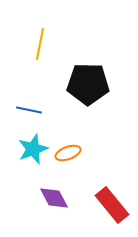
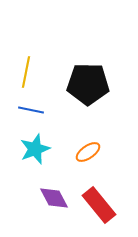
yellow line: moved 14 px left, 28 px down
blue line: moved 2 px right
cyan star: moved 2 px right
orange ellipse: moved 20 px right, 1 px up; rotated 15 degrees counterclockwise
red rectangle: moved 13 px left
